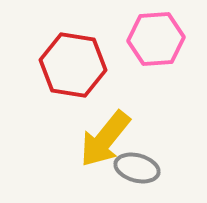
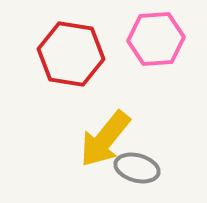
red hexagon: moved 2 px left, 11 px up
